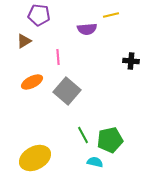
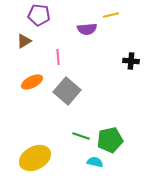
green line: moved 2 px left, 1 px down; rotated 42 degrees counterclockwise
